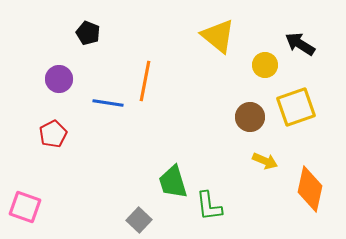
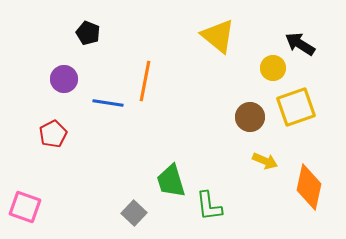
yellow circle: moved 8 px right, 3 px down
purple circle: moved 5 px right
green trapezoid: moved 2 px left, 1 px up
orange diamond: moved 1 px left, 2 px up
gray square: moved 5 px left, 7 px up
